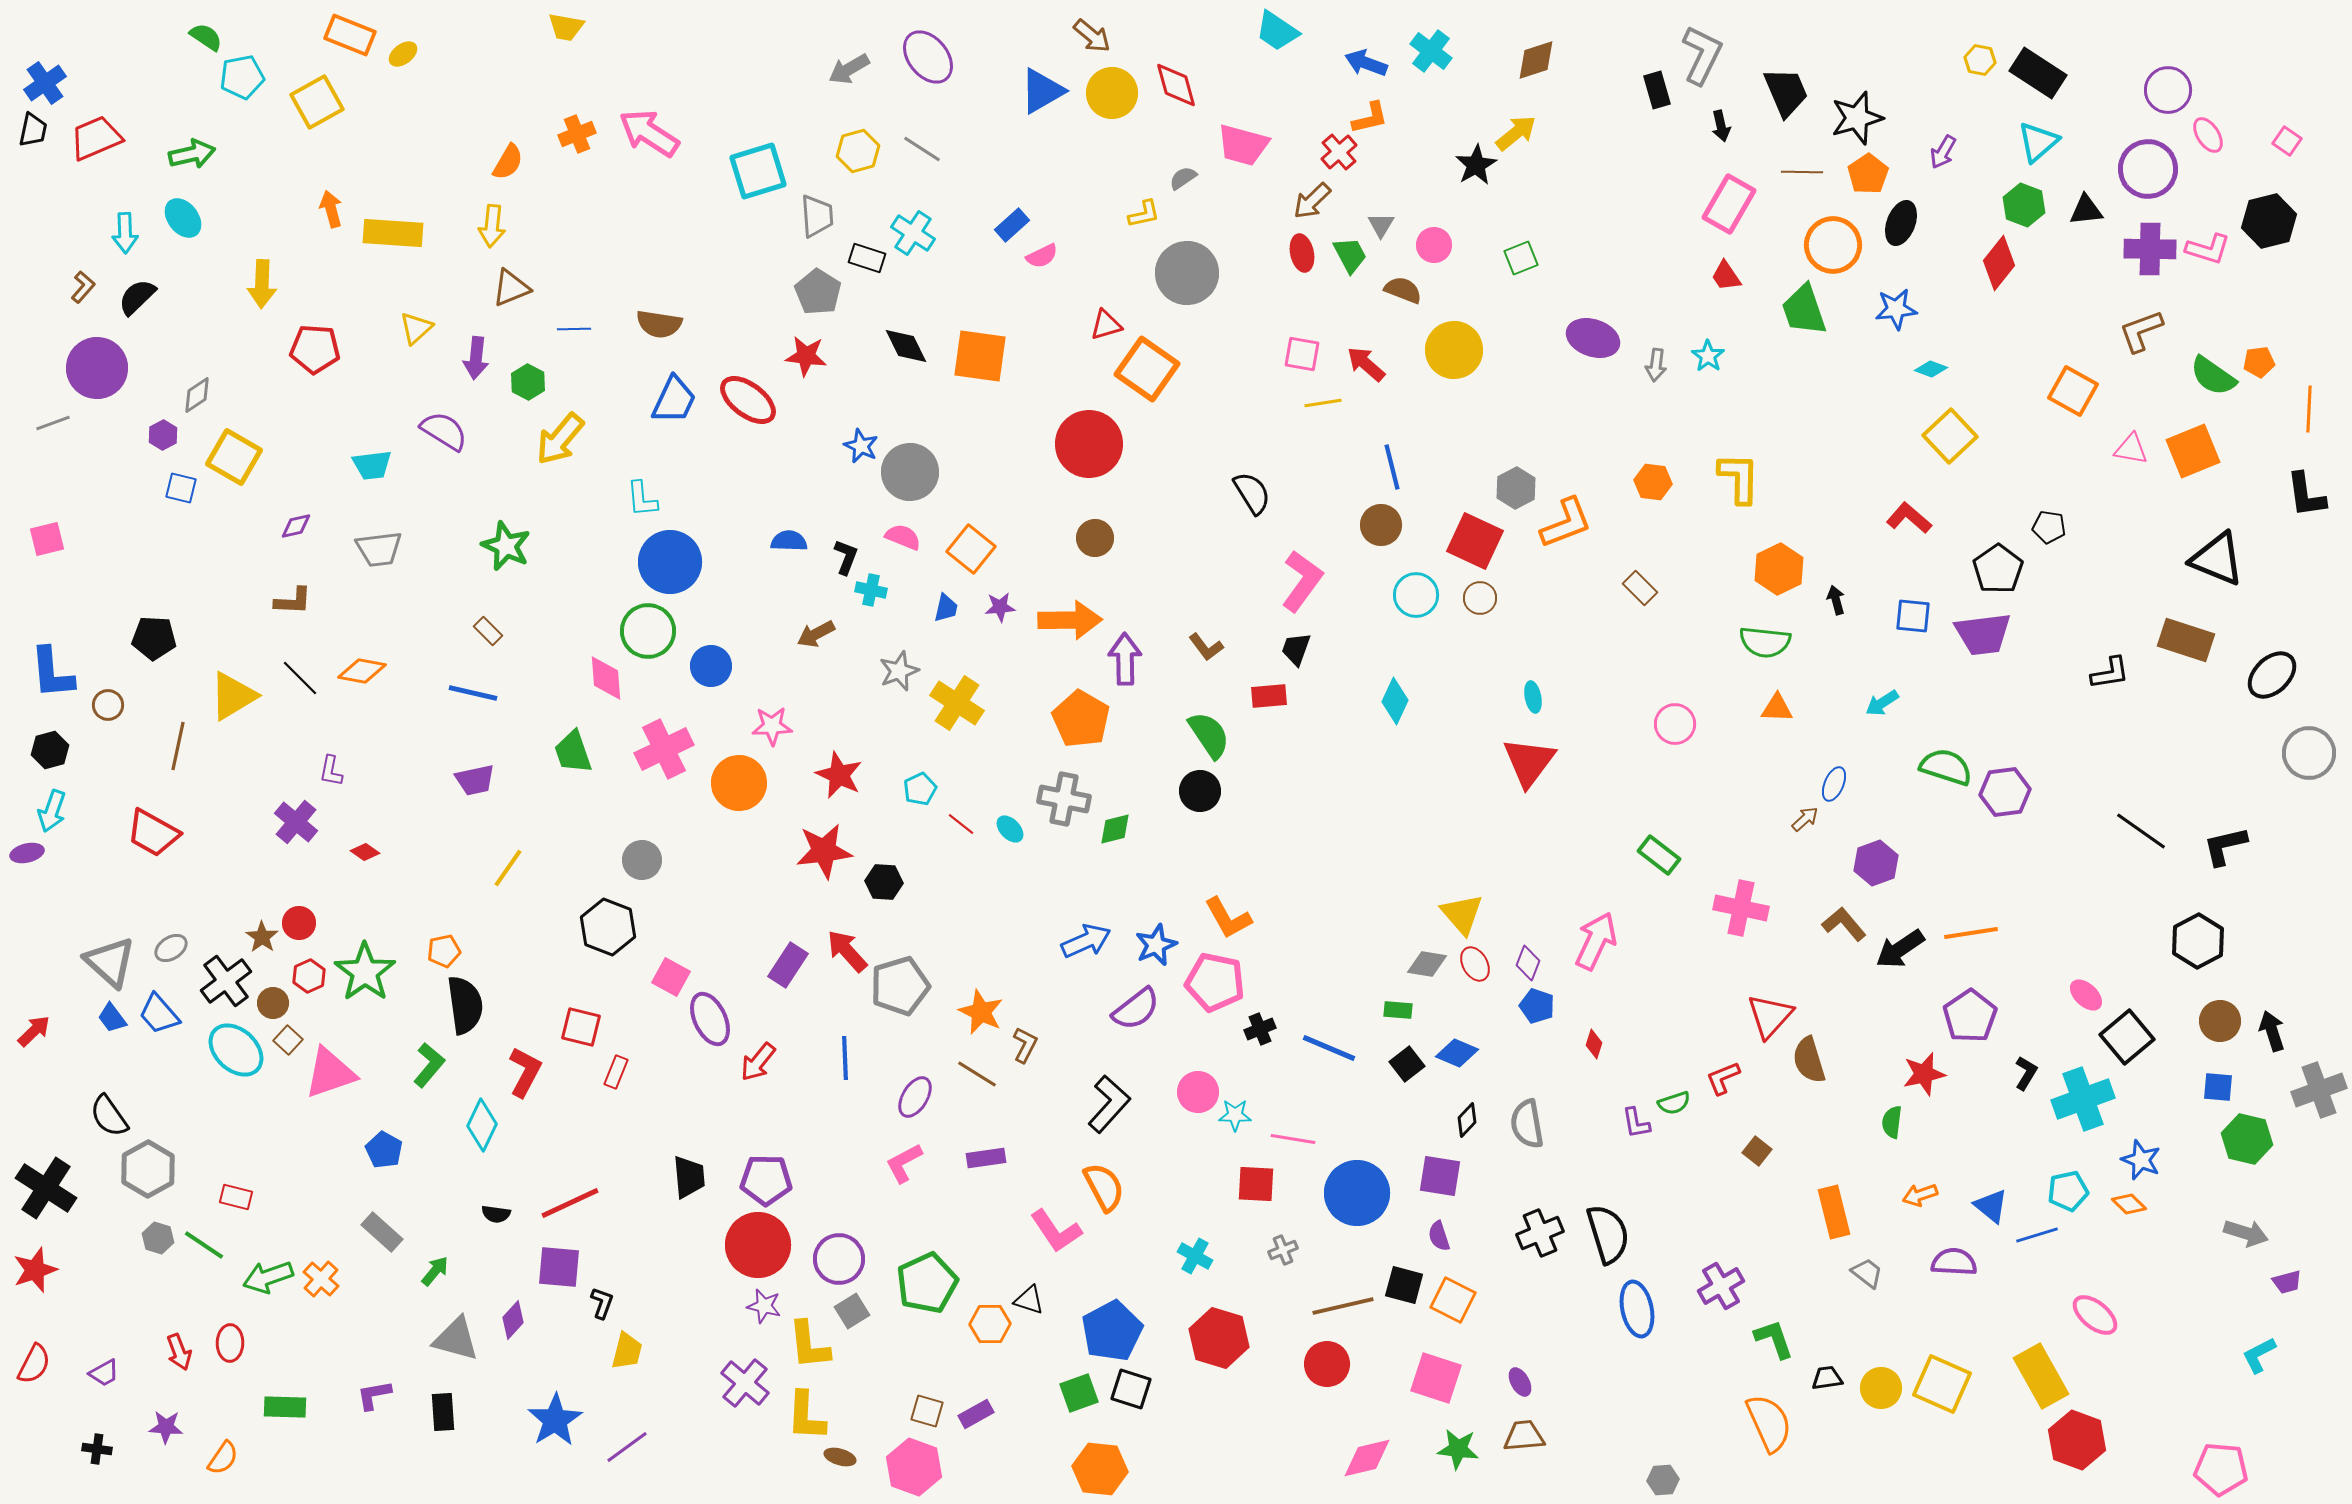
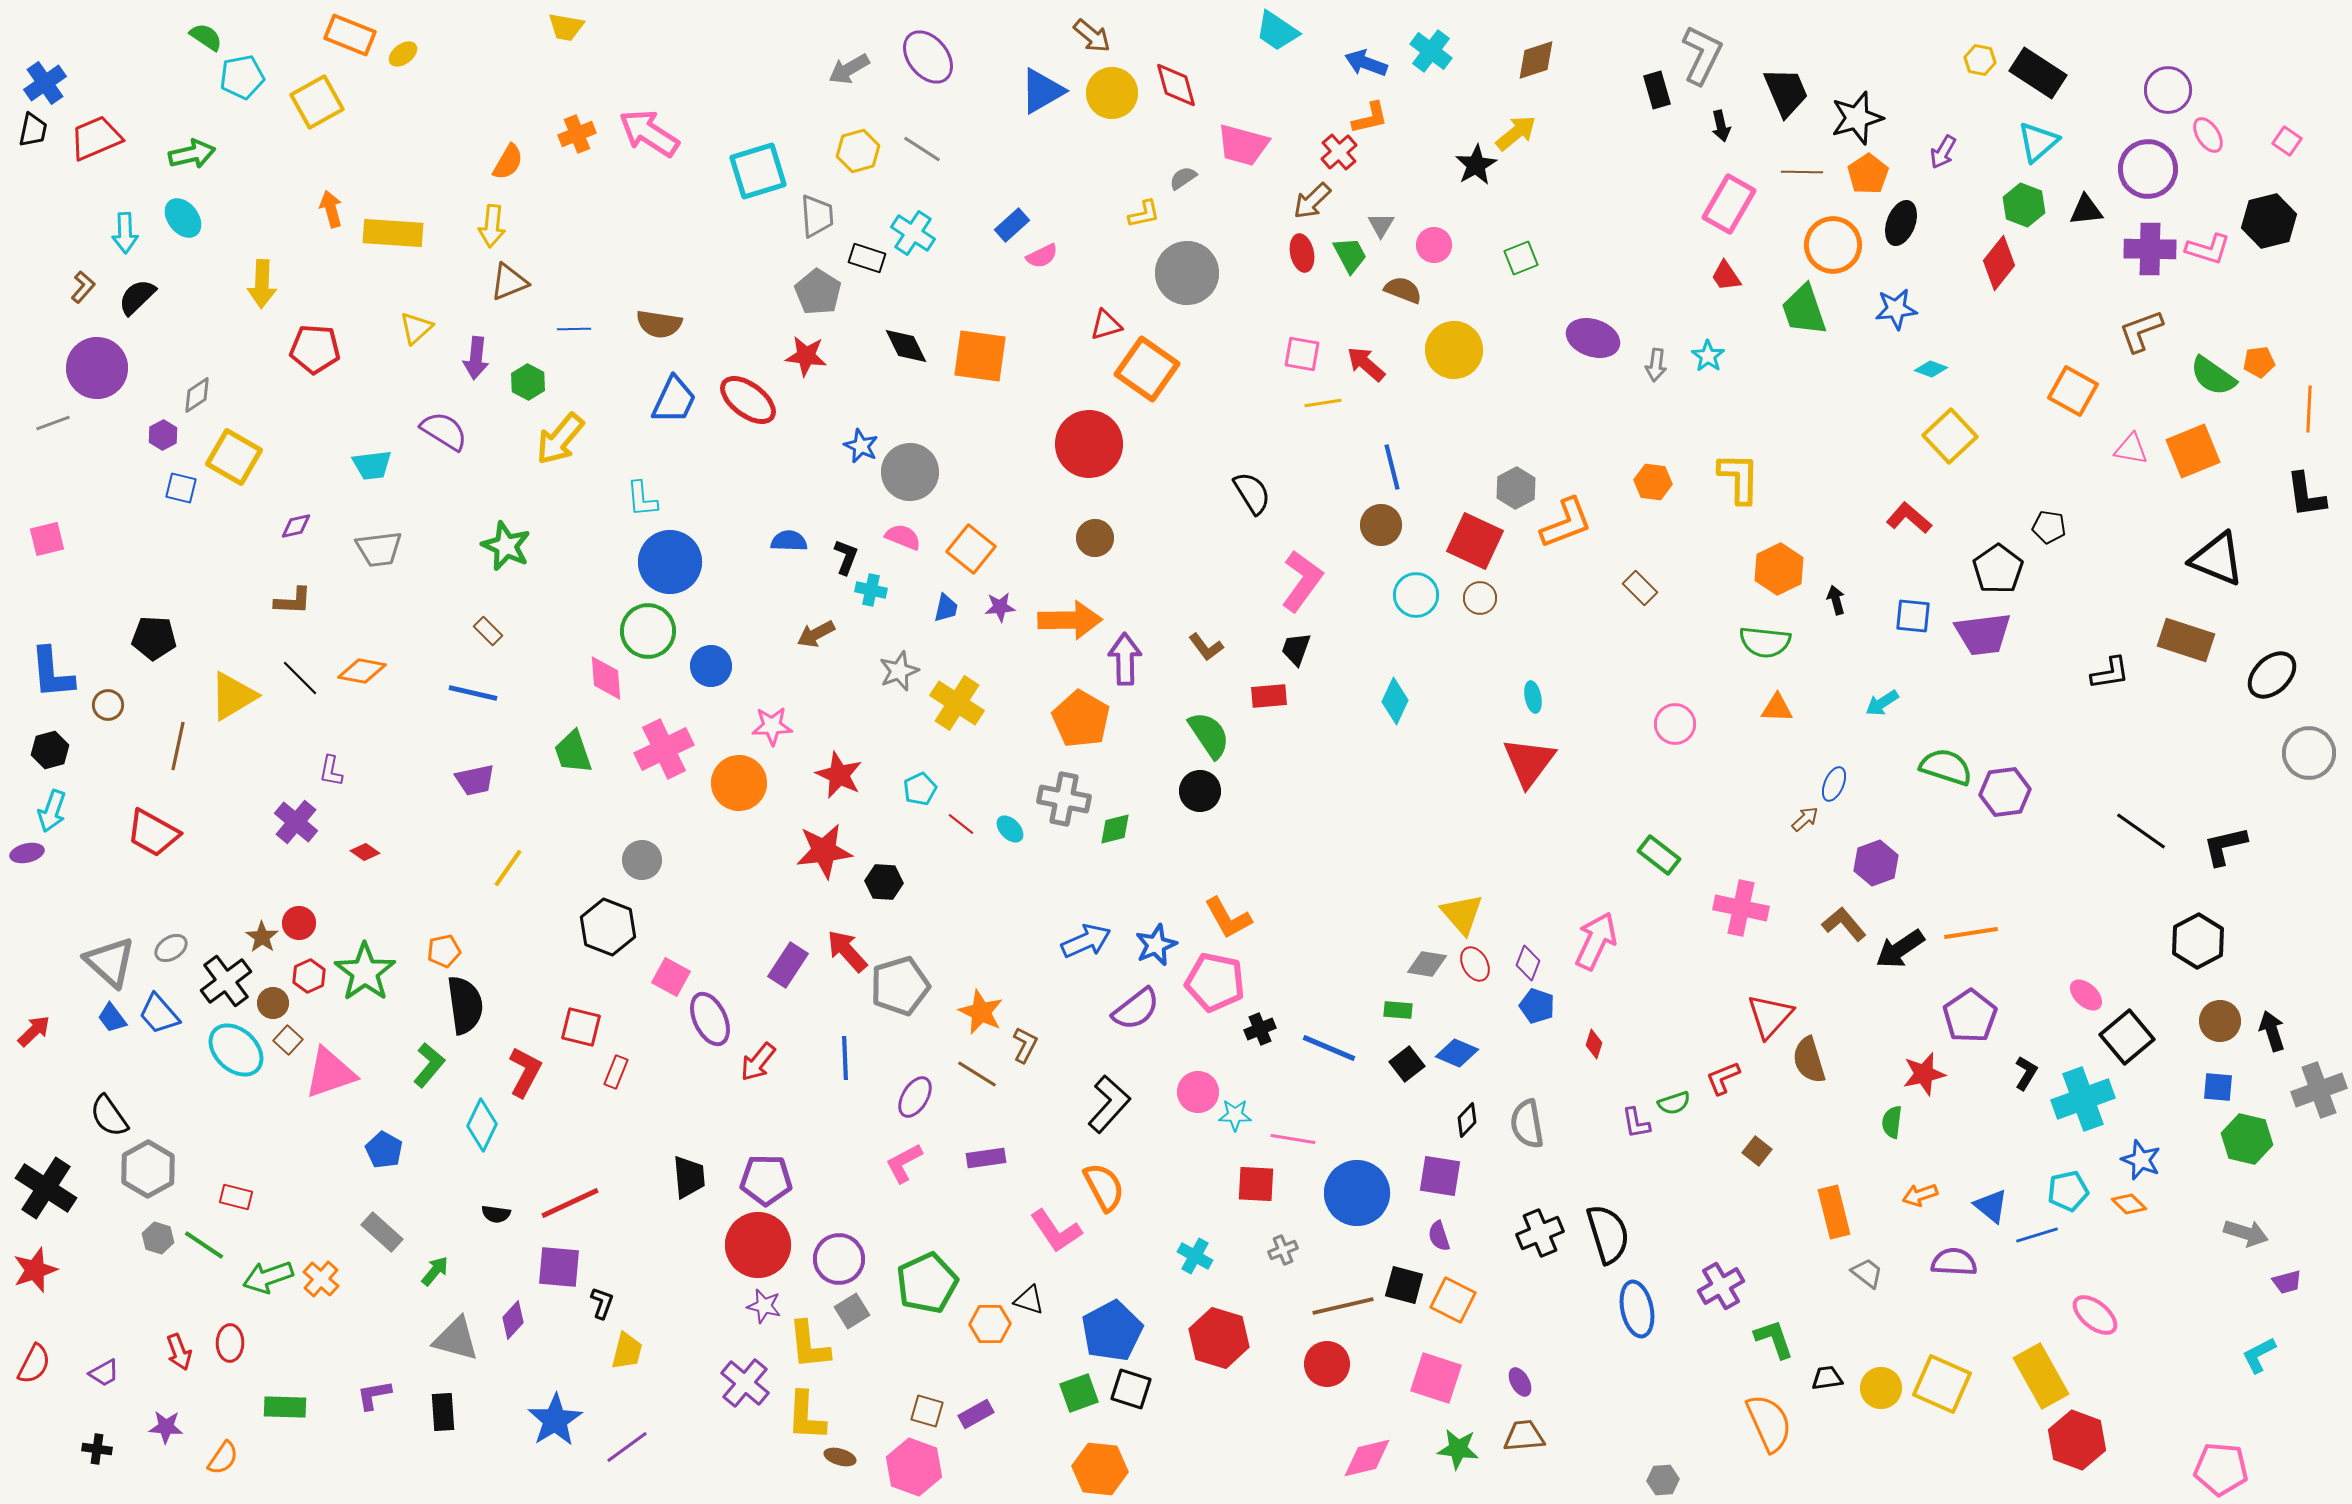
brown triangle at (511, 288): moved 2 px left, 6 px up
